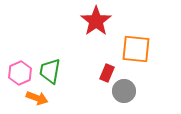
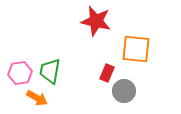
red star: rotated 24 degrees counterclockwise
pink hexagon: rotated 15 degrees clockwise
orange arrow: rotated 10 degrees clockwise
